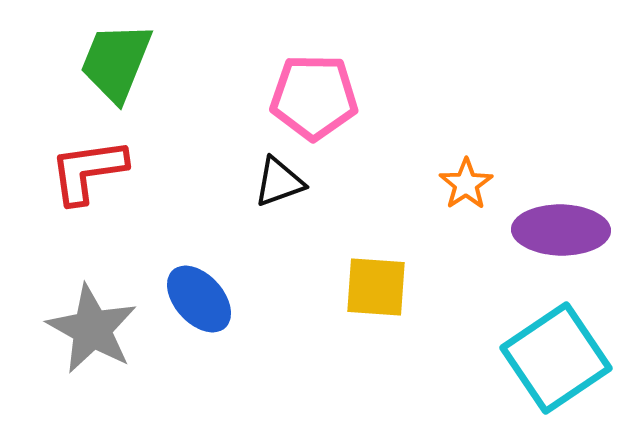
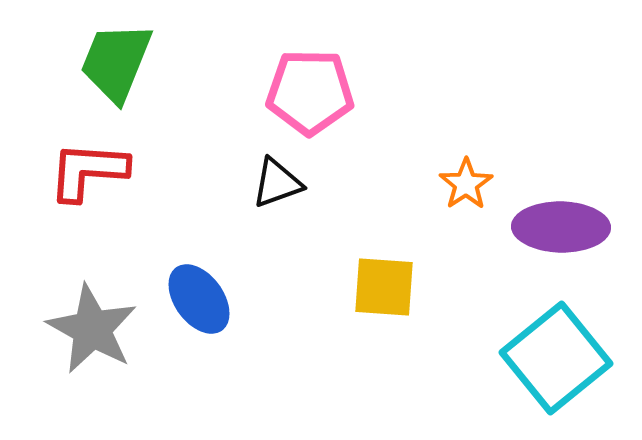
pink pentagon: moved 4 px left, 5 px up
red L-shape: rotated 12 degrees clockwise
black triangle: moved 2 px left, 1 px down
purple ellipse: moved 3 px up
yellow square: moved 8 px right
blue ellipse: rotated 6 degrees clockwise
cyan square: rotated 5 degrees counterclockwise
